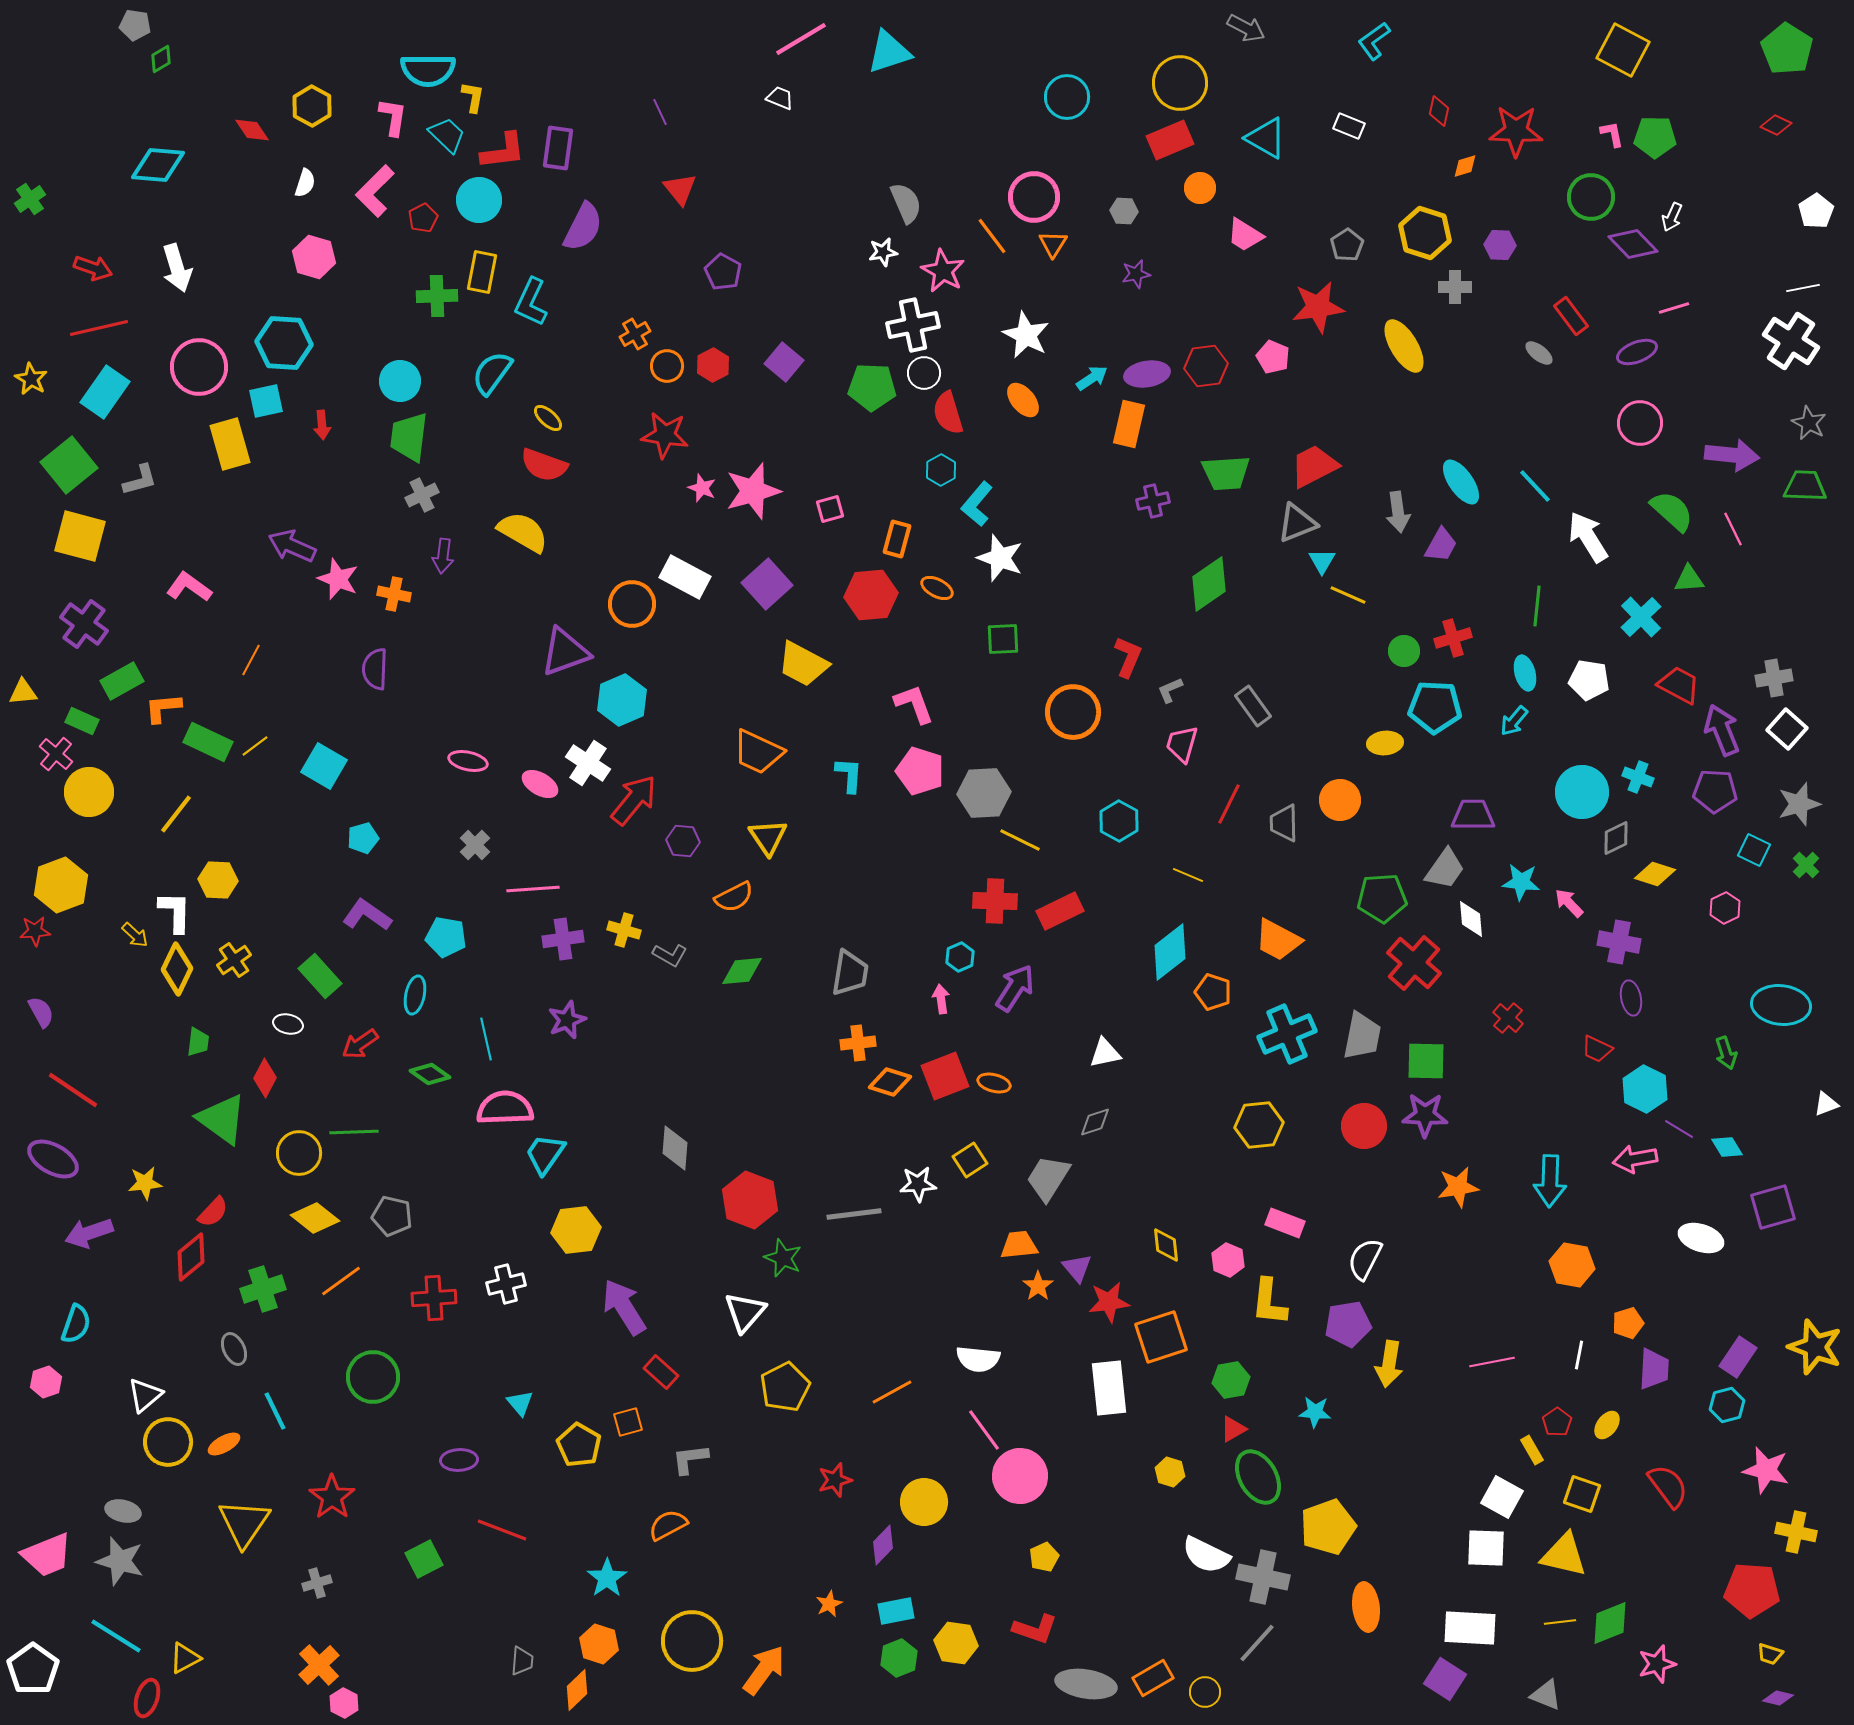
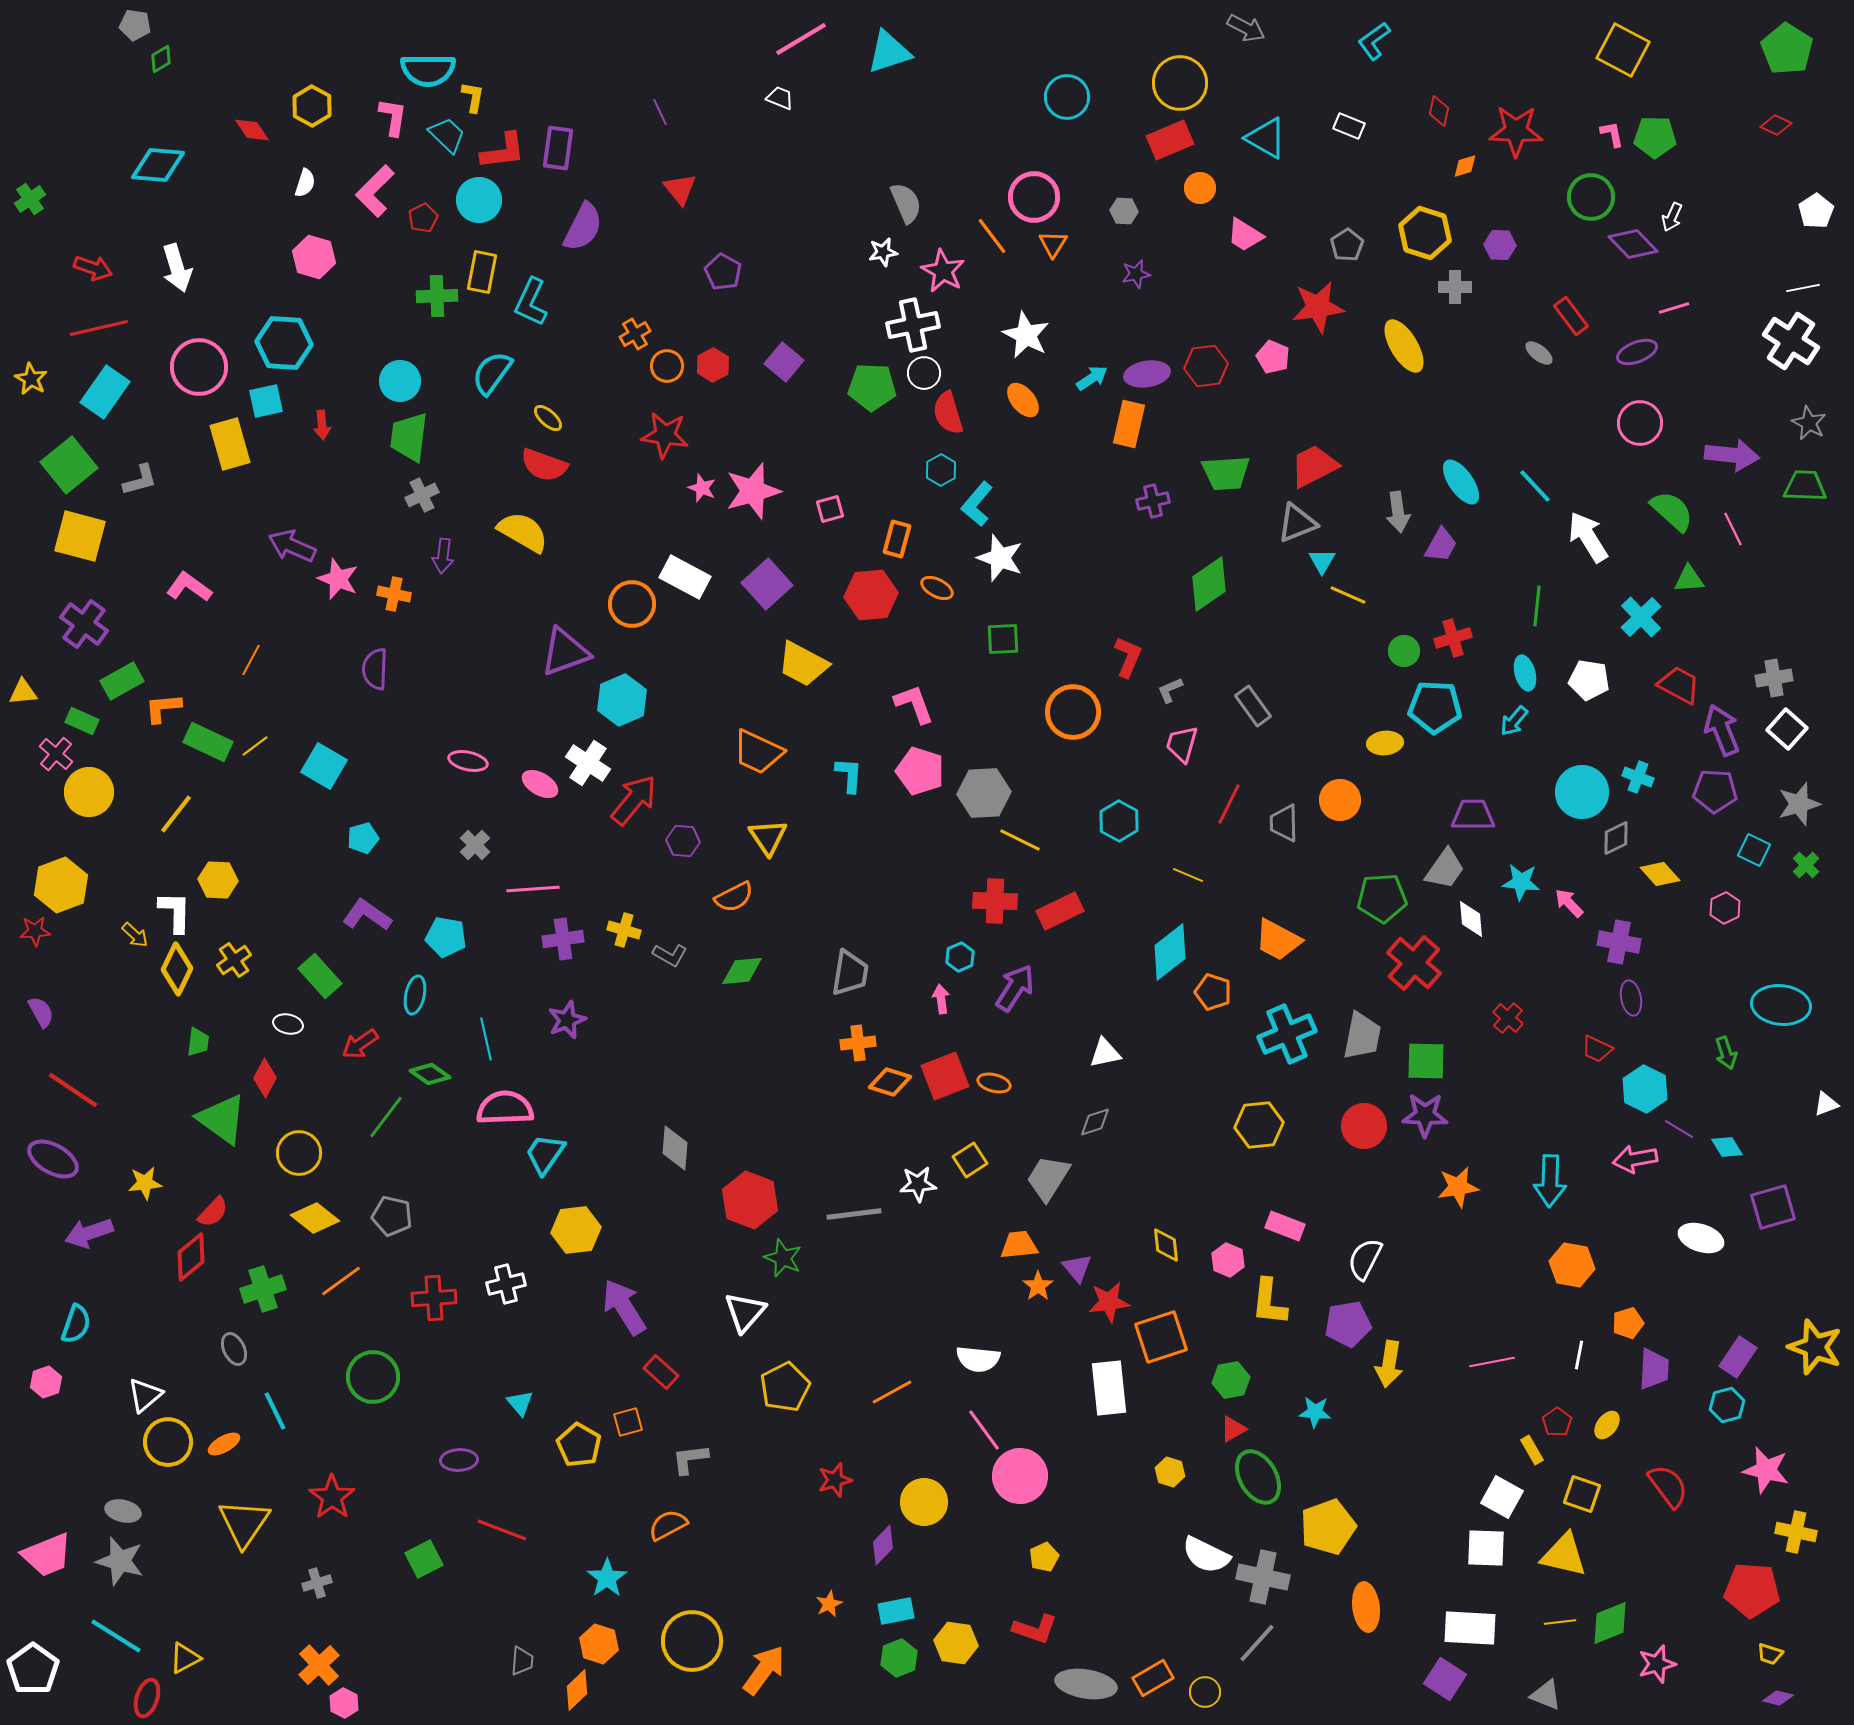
yellow diamond at (1655, 874): moved 5 px right; rotated 30 degrees clockwise
green line at (354, 1132): moved 32 px right, 15 px up; rotated 51 degrees counterclockwise
pink rectangle at (1285, 1223): moved 3 px down
